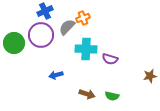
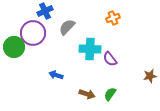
orange cross: moved 30 px right
purple circle: moved 8 px left, 2 px up
green circle: moved 4 px down
cyan cross: moved 4 px right
purple semicircle: rotated 35 degrees clockwise
blue arrow: rotated 32 degrees clockwise
green semicircle: moved 2 px left, 2 px up; rotated 112 degrees clockwise
